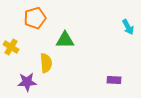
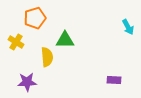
yellow cross: moved 5 px right, 5 px up
yellow semicircle: moved 1 px right, 6 px up
